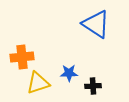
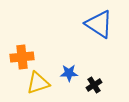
blue triangle: moved 3 px right
black cross: moved 1 px right, 1 px up; rotated 28 degrees counterclockwise
